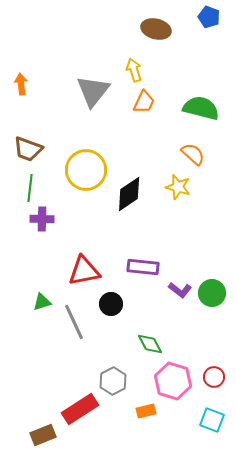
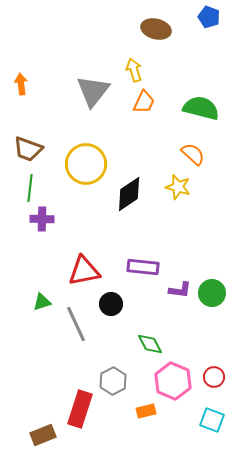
yellow circle: moved 6 px up
purple L-shape: rotated 30 degrees counterclockwise
gray line: moved 2 px right, 2 px down
pink hexagon: rotated 6 degrees clockwise
red rectangle: rotated 39 degrees counterclockwise
